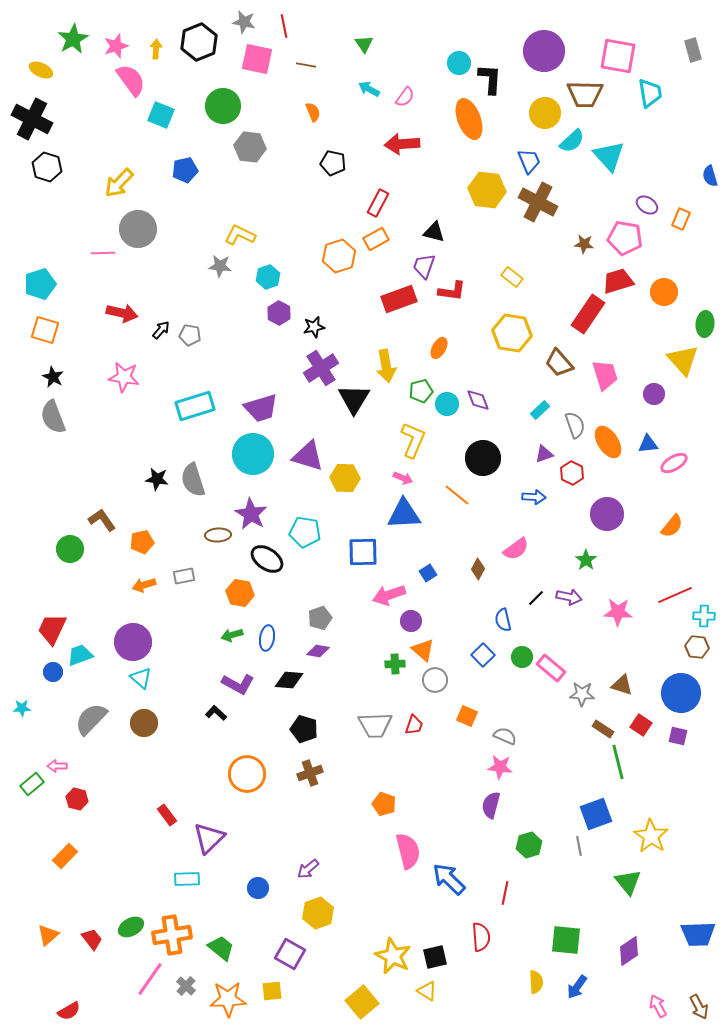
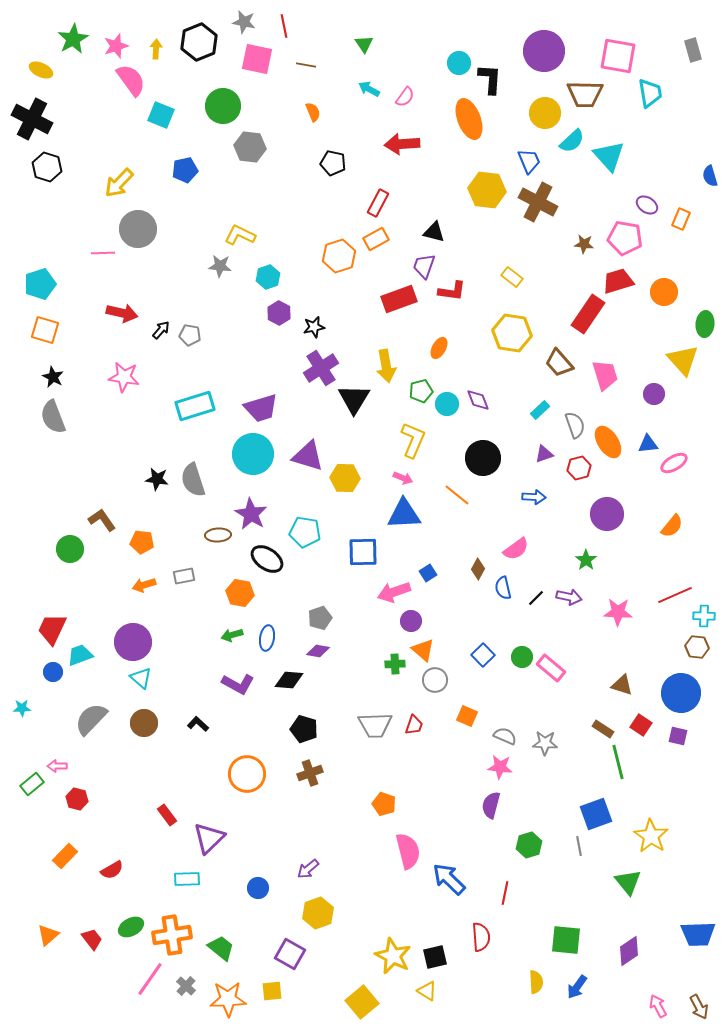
red hexagon at (572, 473): moved 7 px right, 5 px up; rotated 20 degrees clockwise
orange pentagon at (142, 542): rotated 20 degrees clockwise
pink arrow at (389, 595): moved 5 px right, 3 px up
blue semicircle at (503, 620): moved 32 px up
gray star at (582, 694): moved 37 px left, 49 px down
black L-shape at (216, 713): moved 18 px left, 11 px down
red semicircle at (69, 1011): moved 43 px right, 141 px up
